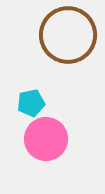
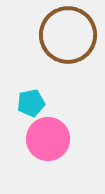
pink circle: moved 2 px right
